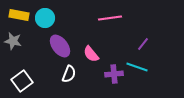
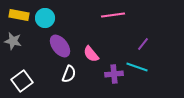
pink line: moved 3 px right, 3 px up
